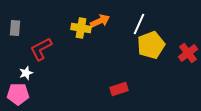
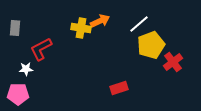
white line: rotated 25 degrees clockwise
red cross: moved 15 px left, 9 px down
white star: moved 4 px up; rotated 16 degrees clockwise
red rectangle: moved 1 px up
